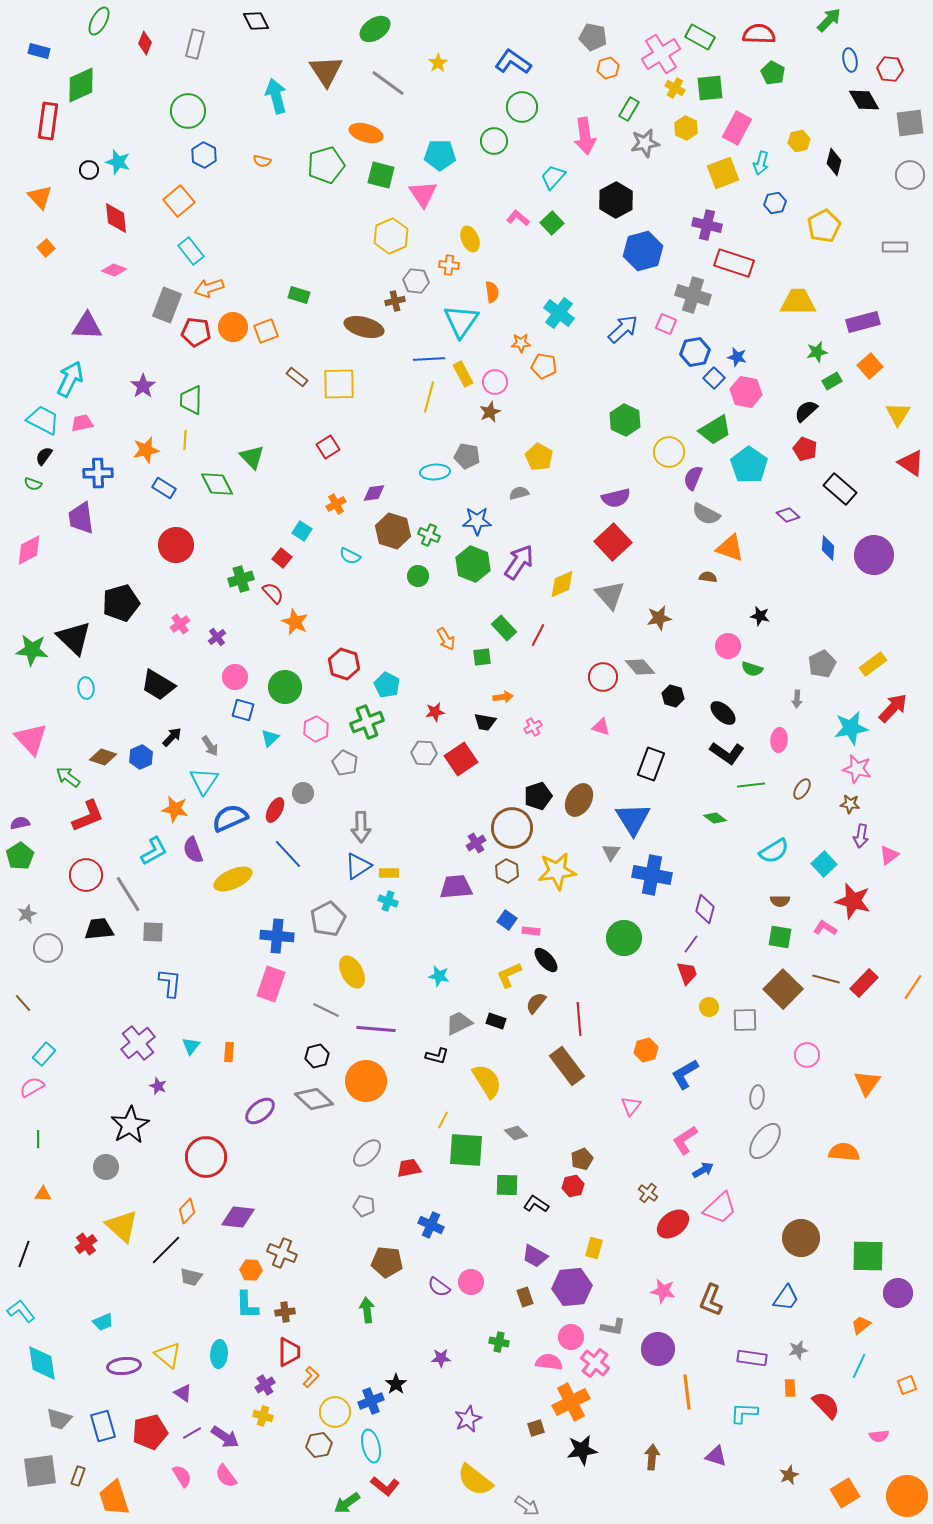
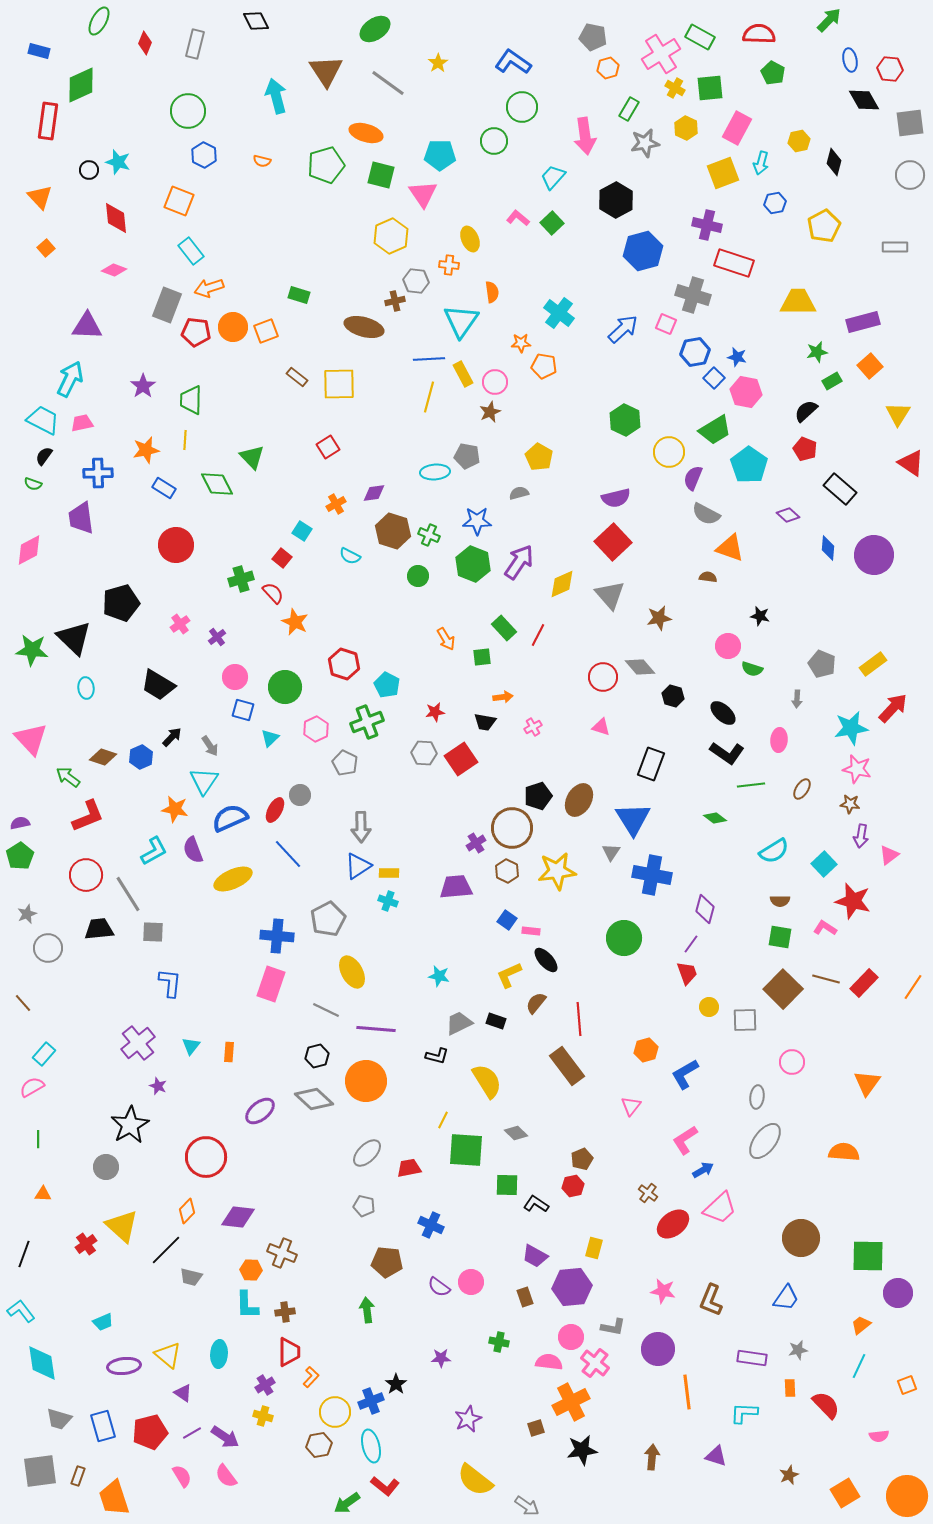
orange square at (179, 201): rotated 28 degrees counterclockwise
gray pentagon at (822, 664): rotated 24 degrees counterclockwise
gray circle at (303, 793): moved 3 px left, 2 px down
pink circle at (807, 1055): moved 15 px left, 7 px down
